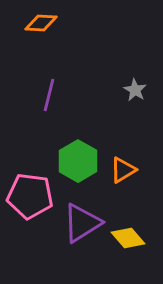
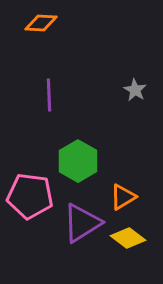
purple line: rotated 16 degrees counterclockwise
orange triangle: moved 27 px down
yellow diamond: rotated 12 degrees counterclockwise
